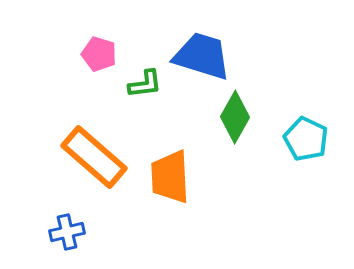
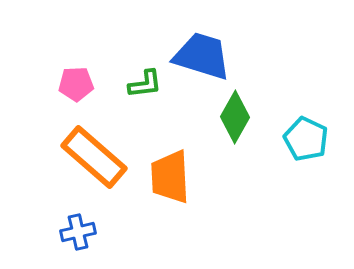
pink pentagon: moved 23 px left, 30 px down; rotated 20 degrees counterclockwise
blue cross: moved 11 px right
